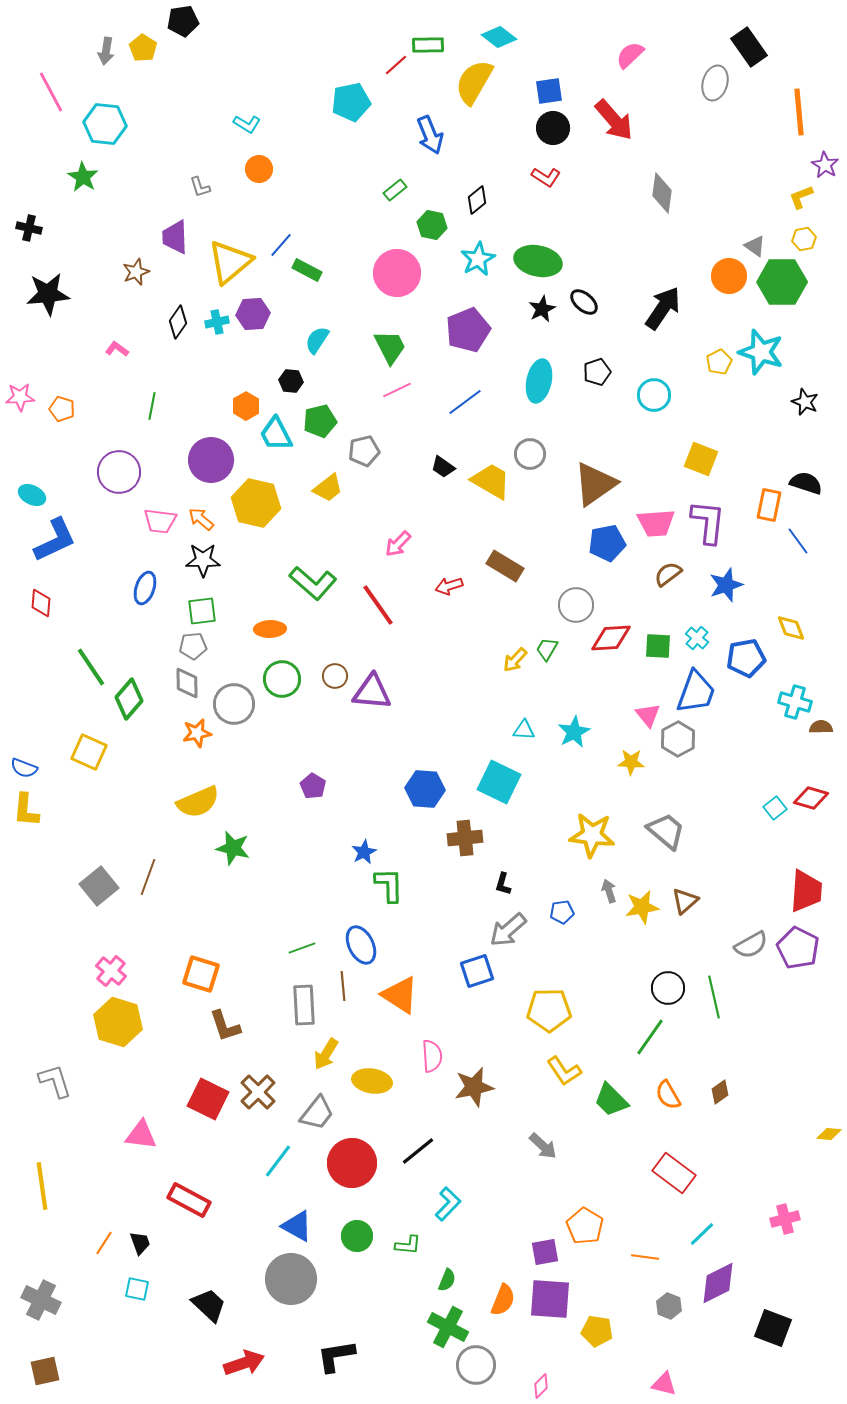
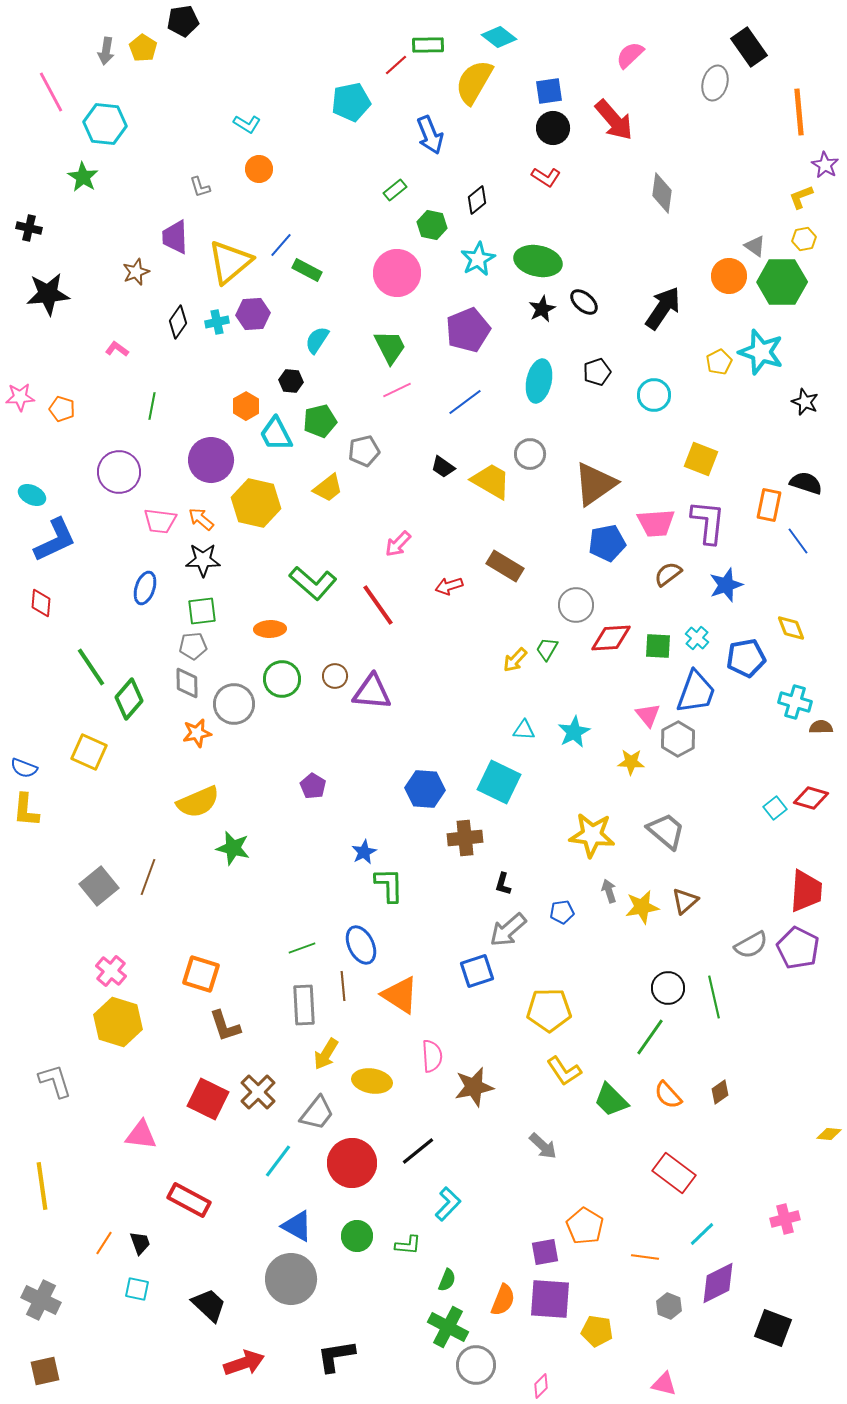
orange semicircle at (668, 1095): rotated 12 degrees counterclockwise
